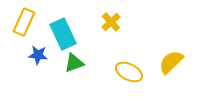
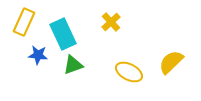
green triangle: moved 1 px left, 2 px down
